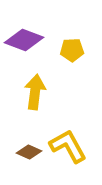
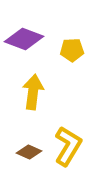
purple diamond: moved 1 px up
yellow arrow: moved 2 px left
yellow L-shape: rotated 60 degrees clockwise
